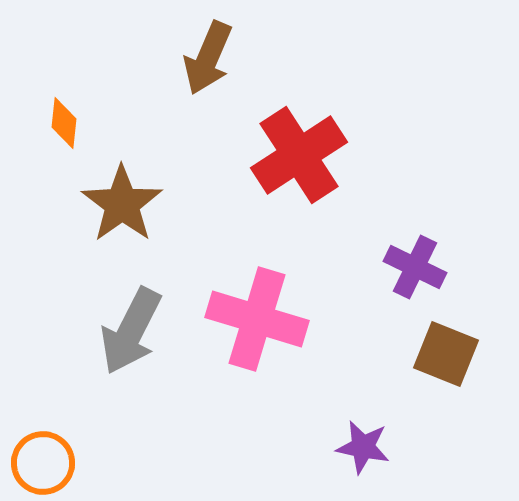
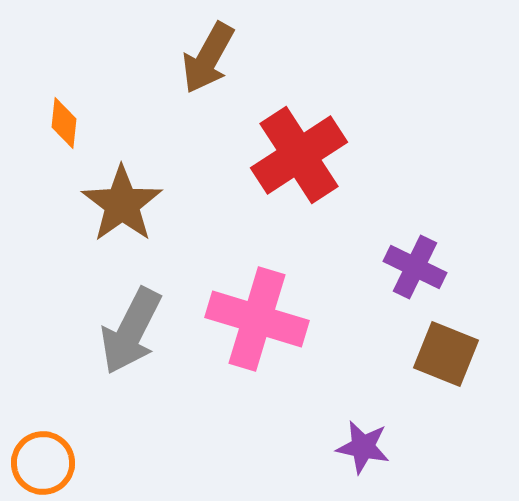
brown arrow: rotated 6 degrees clockwise
